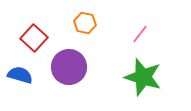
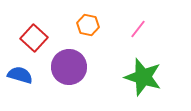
orange hexagon: moved 3 px right, 2 px down
pink line: moved 2 px left, 5 px up
